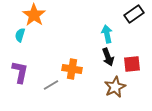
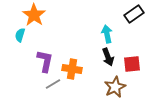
purple L-shape: moved 25 px right, 11 px up
gray line: moved 2 px right, 1 px up
